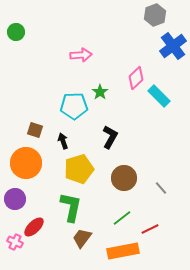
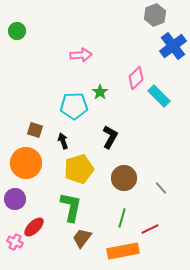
green circle: moved 1 px right, 1 px up
green line: rotated 36 degrees counterclockwise
